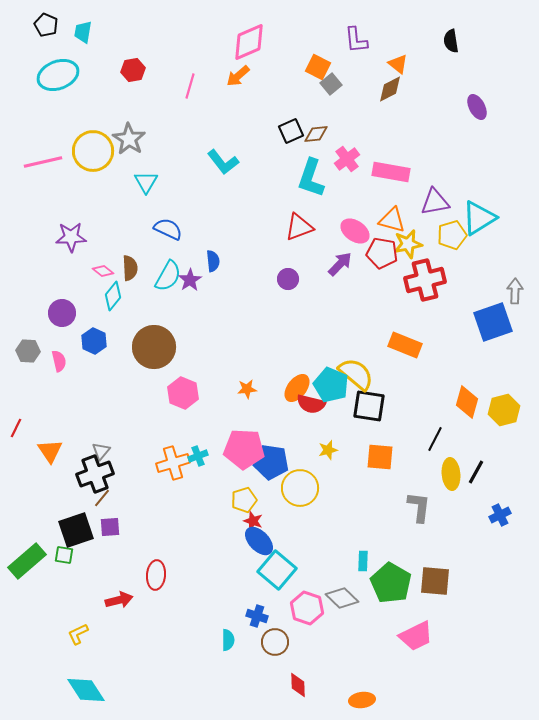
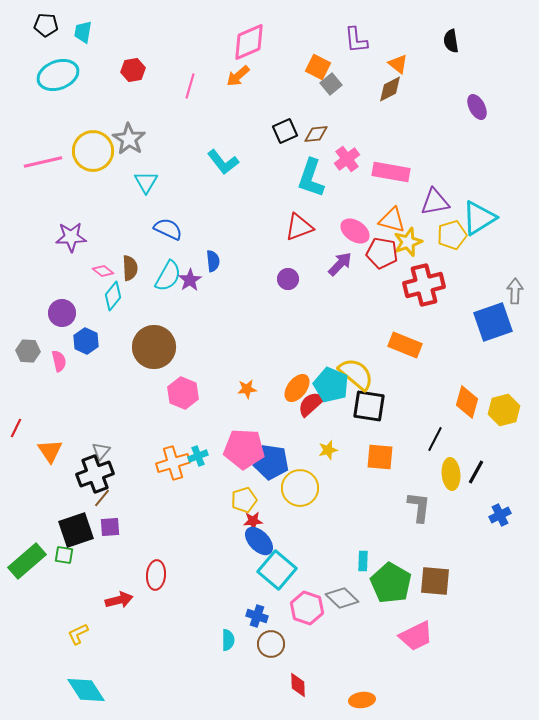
black pentagon at (46, 25): rotated 20 degrees counterclockwise
black square at (291, 131): moved 6 px left
yellow star at (408, 244): moved 2 px up; rotated 8 degrees counterclockwise
red cross at (425, 280): moved 1 px left, 5 px down
blue hexagon at (94, 341): moved 8 px left
red semicircle at (311, 404): rotated 124 degrees clockwise
red star at (253, 521): rotated 24 degrees counterclockwise
brown circle at (275, 642): moved 4 px left, 2 px down
